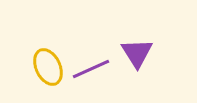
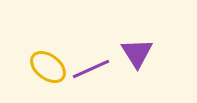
yellow ellipse: rotated 27 degrees counterclockwise
